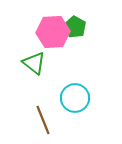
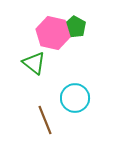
pink hexagon: moved 1 px down; rotated 16 degrees clockwise
brown line: moved 2 px right
